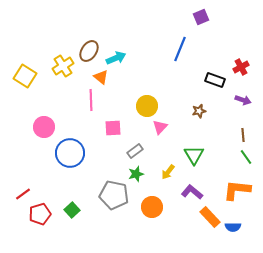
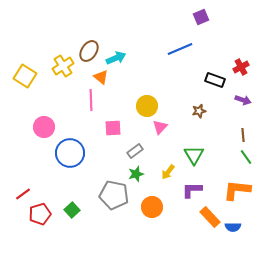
blue line: rotated 45 degrees clockwise
purple L-shape: moved 2 px up; rotated 40 degrees counterclockwise
